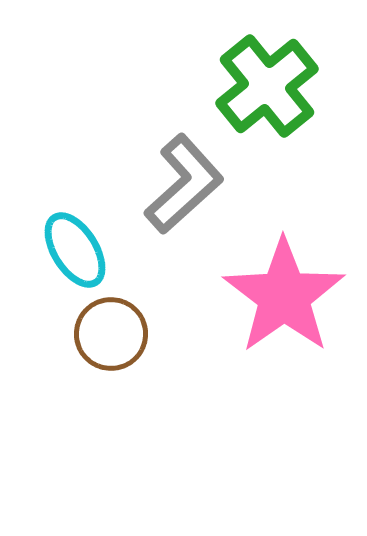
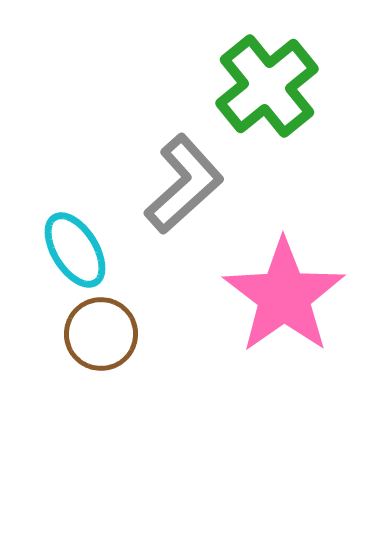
brown circle: moved 10 px left
